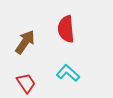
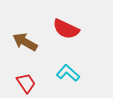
red semicircle: rotated 60 degrees counterclockwise
brown arrow: rotated 95 degrees counterclockwise
